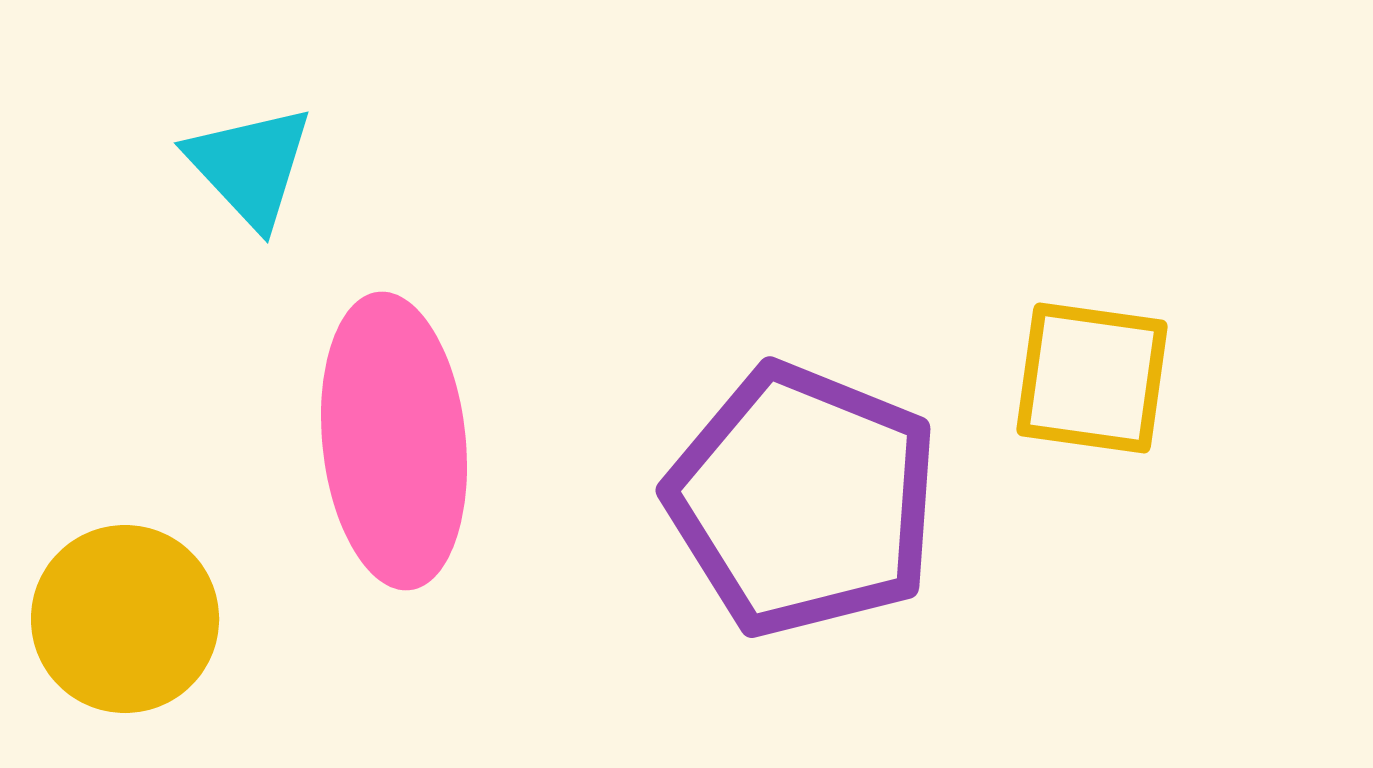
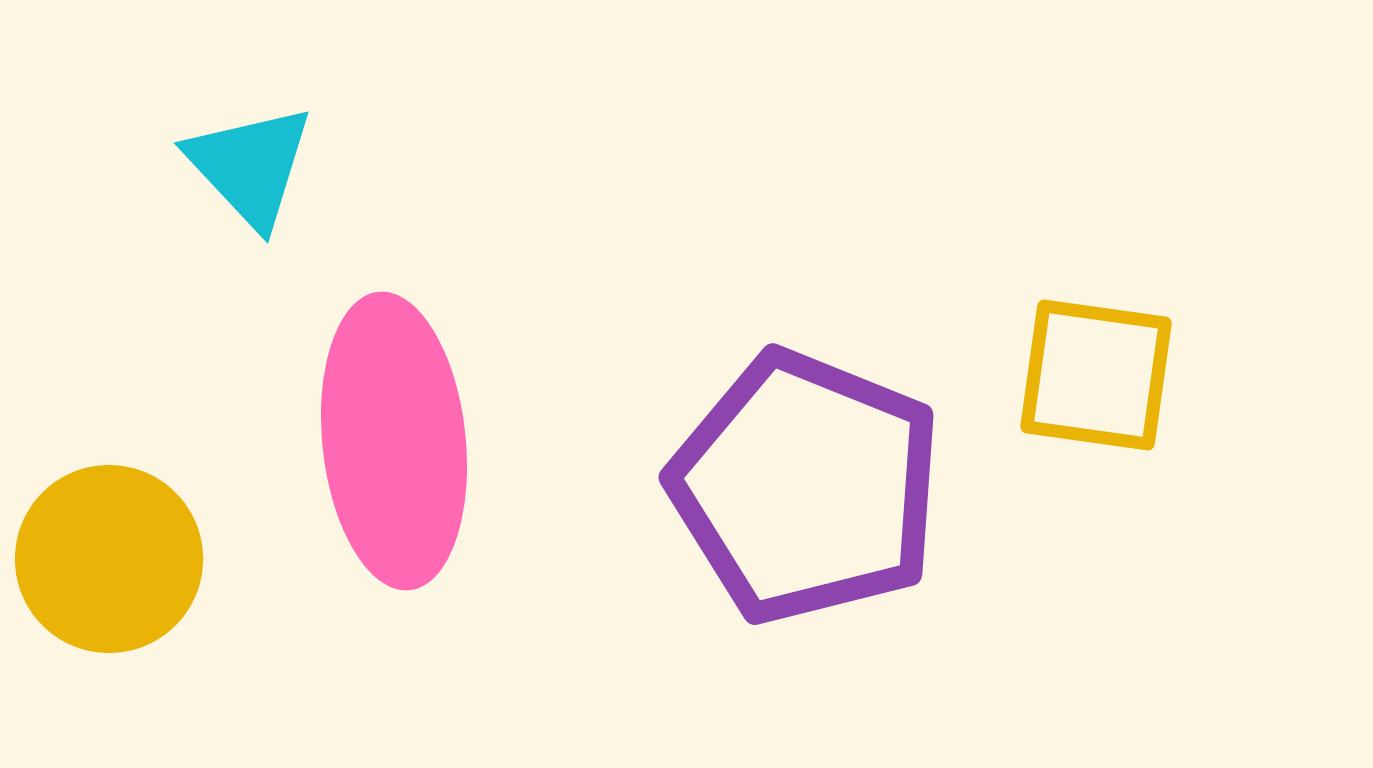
yellow square: moved 4 px right, 3 px up
purple pentagon: moved 3 px right, 13 px up
yellow circle: moved 16 px left, 60 px up
